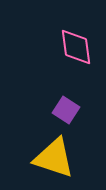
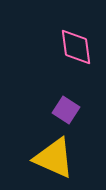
yellow triangle: rotated 6 degrees clockwise
